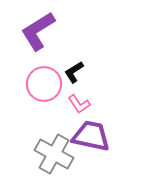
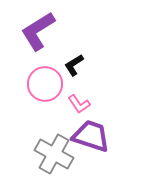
black L-shape: moved 7 px up
pink circle: moved 1 px right
purple trapezoid: rotated 6 degrees clockwise
